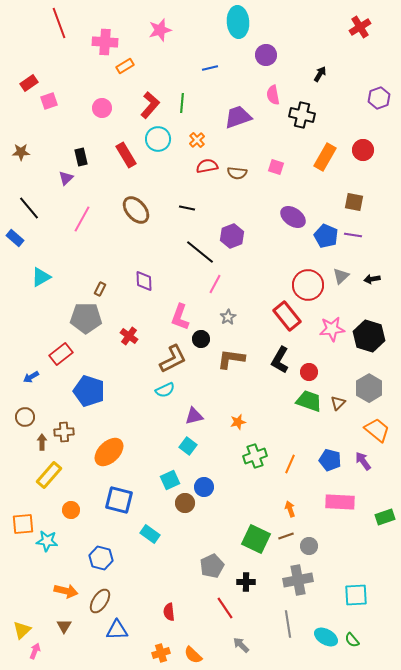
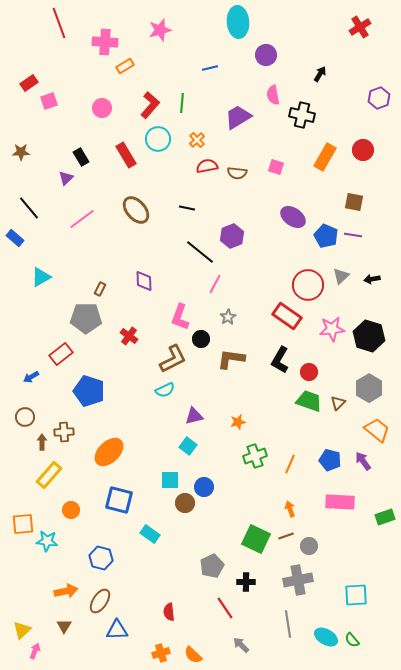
purple trapezoid at (238, 117): rotated 12 degrees counterclockwise
black rectangle at (81, 157): rotated 18 degrees counterclockwise
pink line at (82, 219): rotated 24 degrees clockwise
red rectangle at (287, 316): rotated 16 degrees counterclockwise
cyan square at (170, 480): rotated 24 degrees clockwise
orange arrow at (66, 591): rotated 25 degrees counterclockwise
